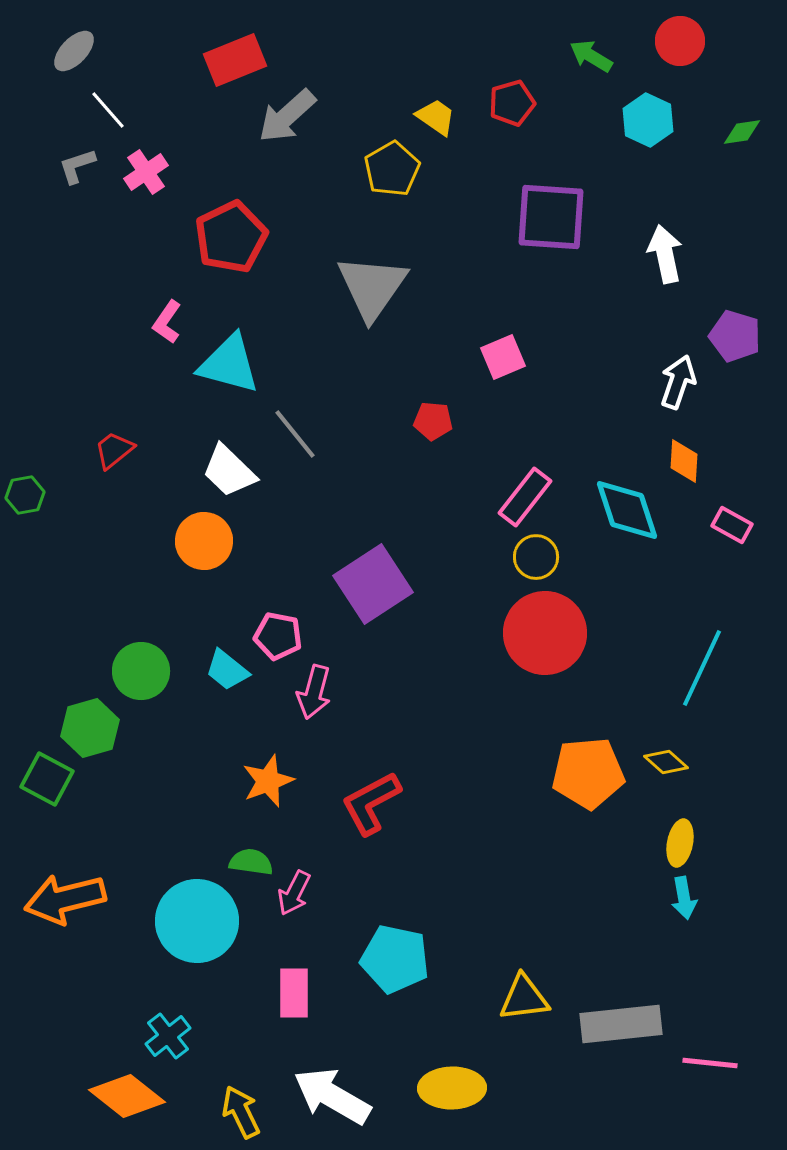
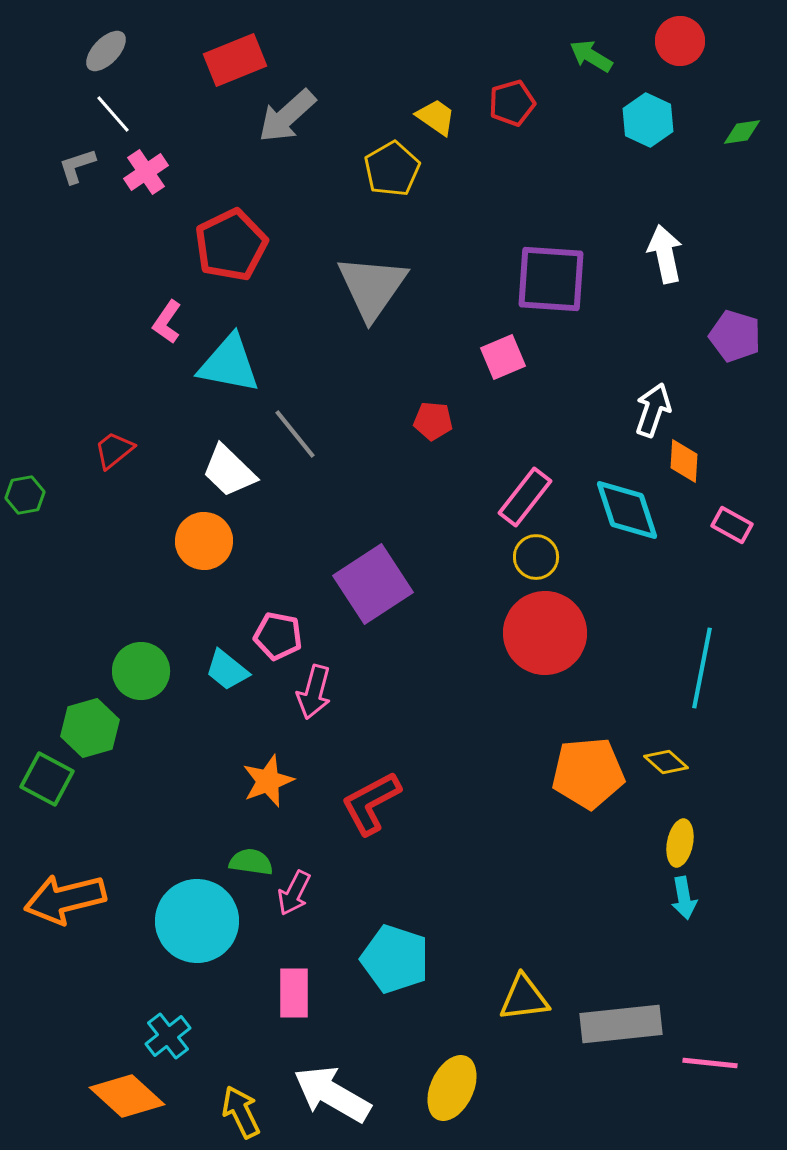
gray ellipse at (74, 51): moved 32 px right
white line at (108, 110): moved 5 px right, 4 px down
purple square at (551, 217): moved 62 px down
red pentagon at (231, 237): moved 8 px down
cyan triangle at (229, 364): rotated 4 degrees counterclockwise
white arrow at (678, 382): moved 25 px left, 28 px down
cyan line at (702, 668): rotated 14 degrees counterclockwise
cyan pentagon at (395, 959): rotated 6 degrees clockwise
yellow ellipse at (452, 1088): rotated 64 degrees counterclockwise
orange diamond at (127, 1096): rotated 4 degrees clockwise
white arrow at (332, 1096): moved 2 px up
